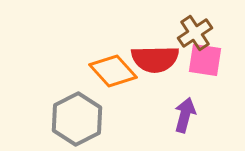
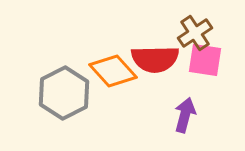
gray hexagon: moved 13 px left, 26 px up
